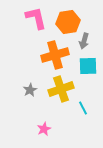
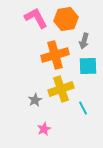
pink L-shape: rotated 15 degrees counterclockwise
orange hexagon: moved 2 px left, 3 px up
gray star: moved 5 px right, 10 px down
